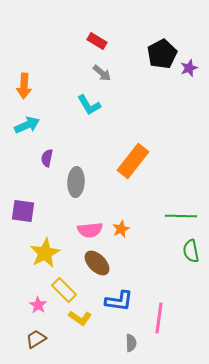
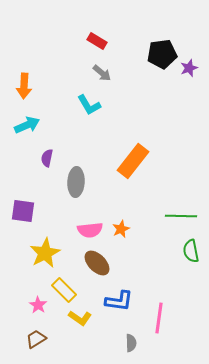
black pentagon: rotated 20 degrees clockwise
